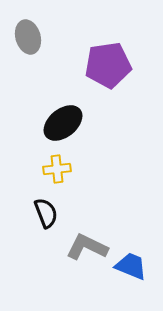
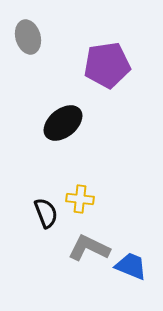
purple pentagon: moved 1 px left
yellow cross: moved 23 px right, 30 px down; rotated 12 degrees clockwise
gray L-shape: moved 2 px right, 1 px down
